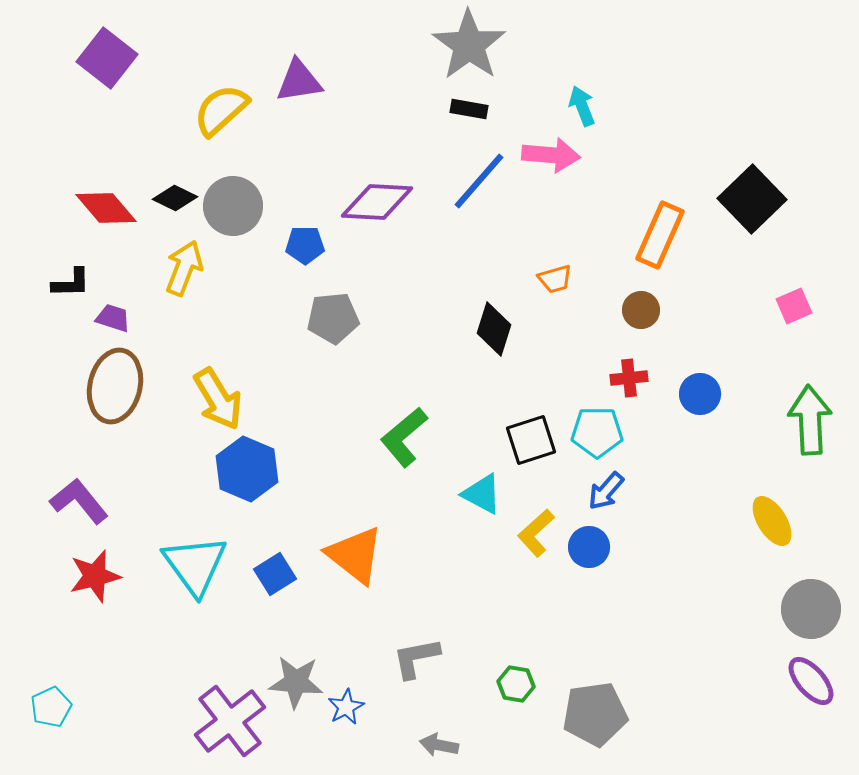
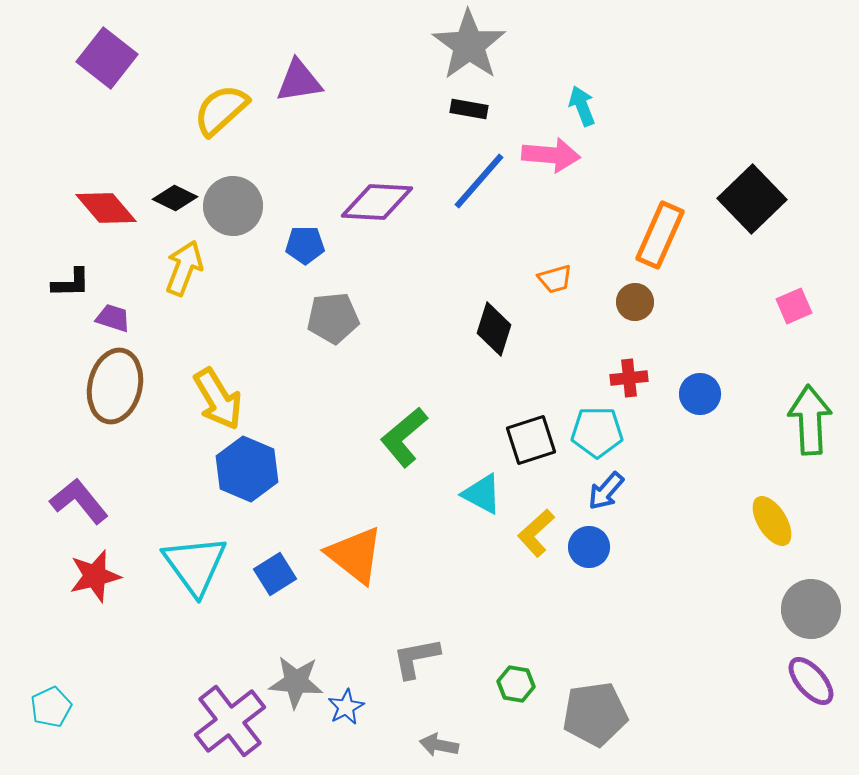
brown circle at (641, 310): moved 6 px left, 8 px up
